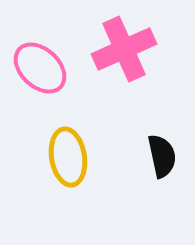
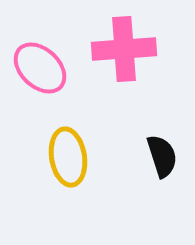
pink cross: rotated 20 degrees clockwise
black semicircle: rotated 6 degrees counterclockwise
